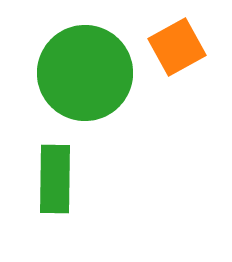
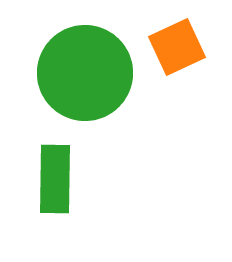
orange square: rotated 4 degrees clockwise
